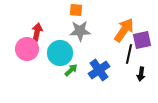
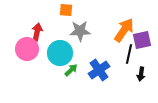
orange square: moved 10 px left
